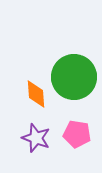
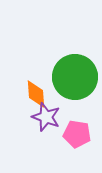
green circle: moved 1 px right
purple star: moved 10 px right, 21 px up
